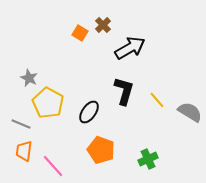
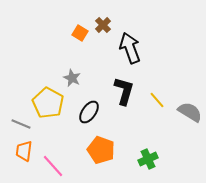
black arrow: rotated 80 degrees counterclockwise
gray star: moved 43 px right
